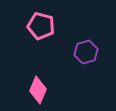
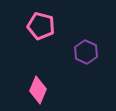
purple hexagon: rotated 20 degrees counterclockwise
